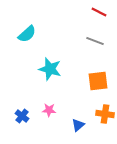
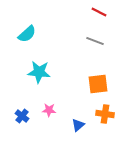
cyan star: moved 11 px left, 3 px down; rotated 10 degrees counterclockwise
orange square: moved 3 px down
